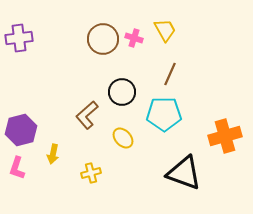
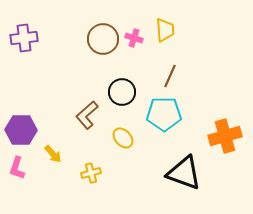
yellow trapezoid: rotated 25 degrees clockwise
purple cross: moved 5 px right
brown line: moved 2 px down
purple hexagon: rotated 16 degrees clockwise
yellow arrow: rotated 54 degrees counterclockwise
